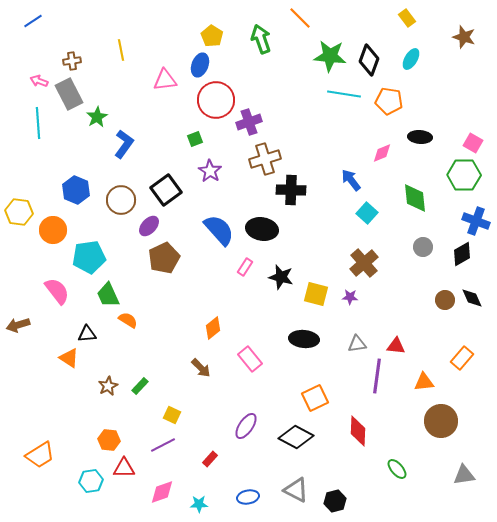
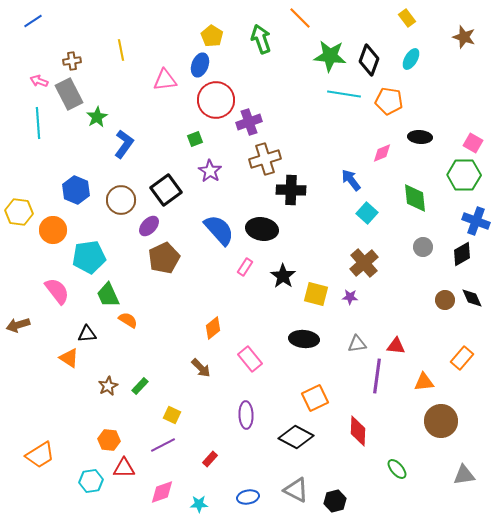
black star at (281, 277): moved 2 px right, 1 px up; rotated 20 degrees clockwise
purple ellipse at (246, 426): moved 11 px up; rotated 36 degrees counterclockwise
